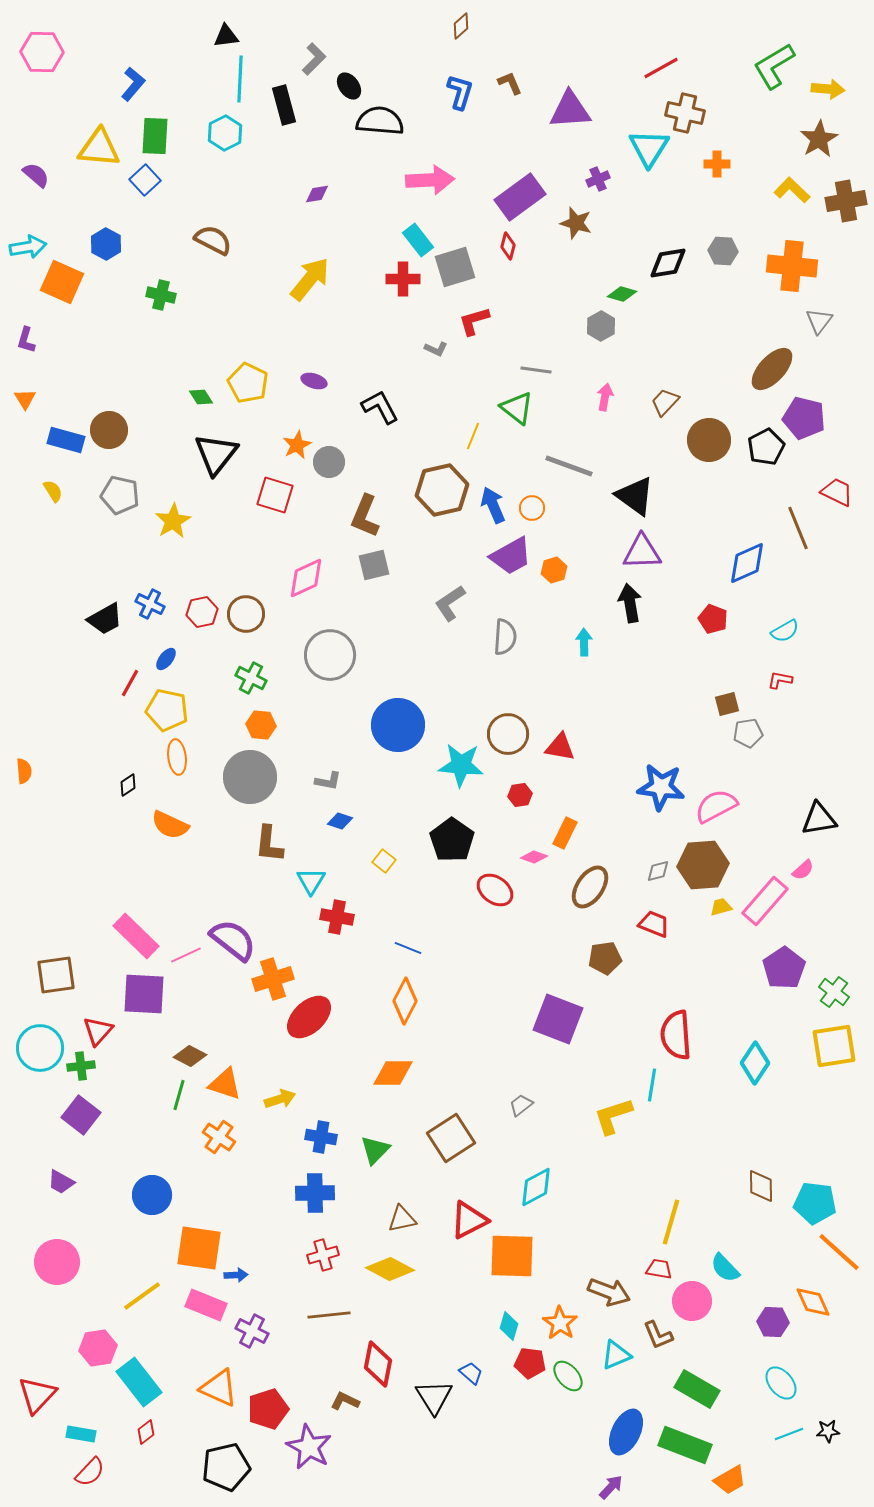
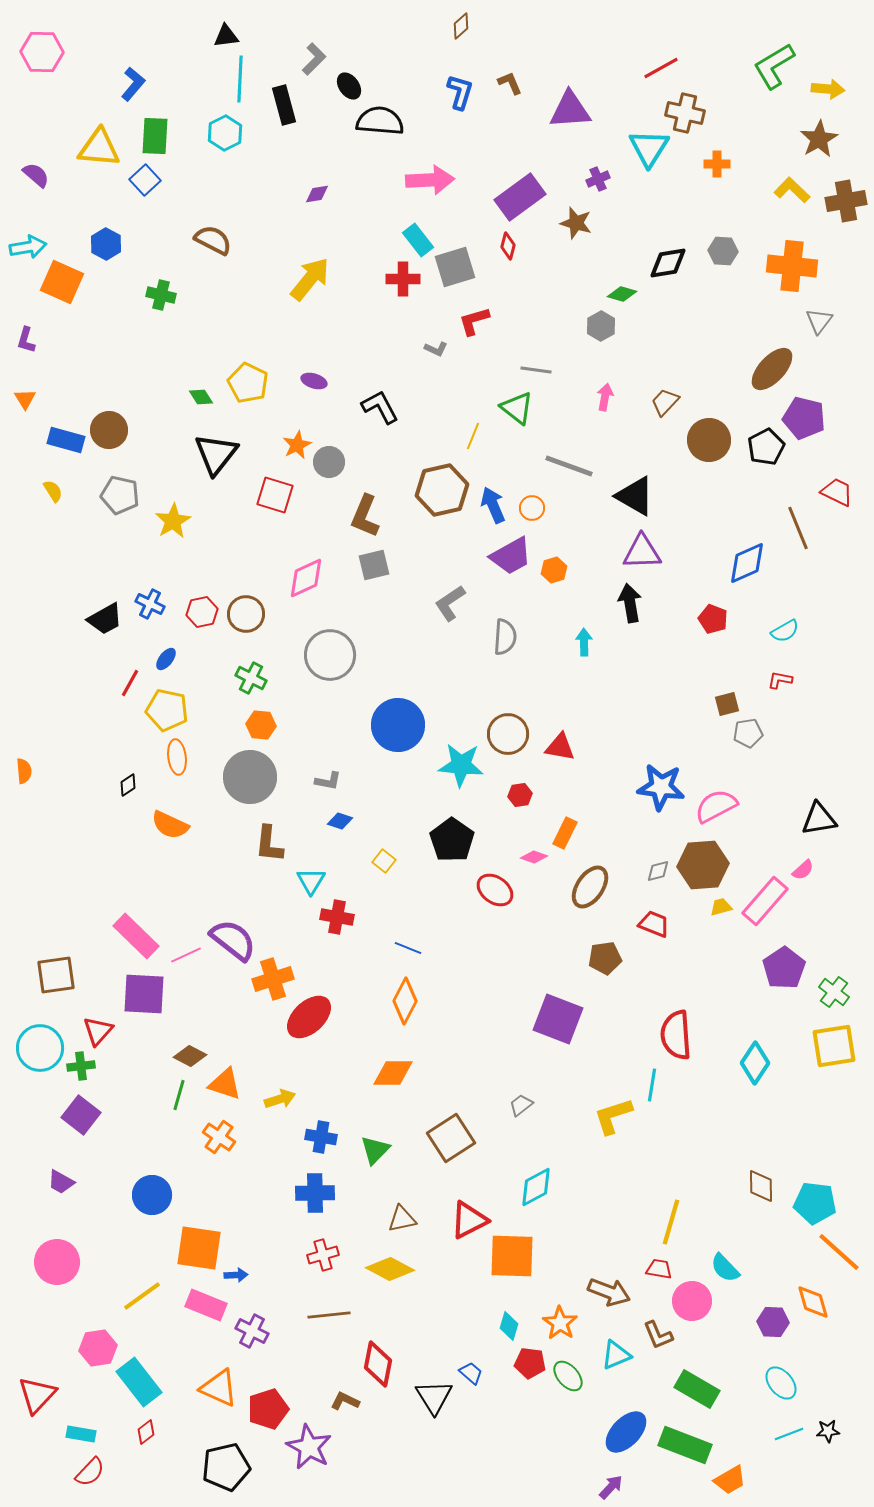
black triangle at (635, 496): rotated 6 degrees counterclockwise
orange diamond at (813, 1302): rotated 9 degrees clockwise
blue ellipse at (626, 1432): rotated 18 degrees clockwise
